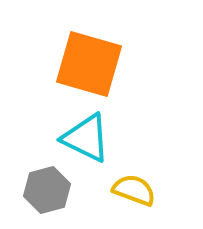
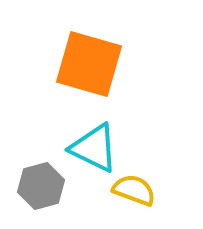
cyan triangle: moved 8 px right, 10 px down
gray hexagon: moved 6 px left, 4 px up
